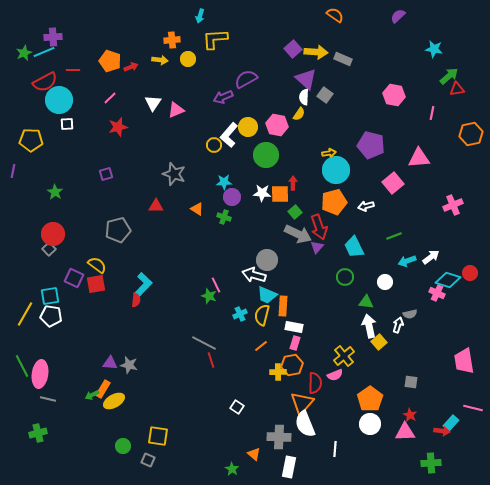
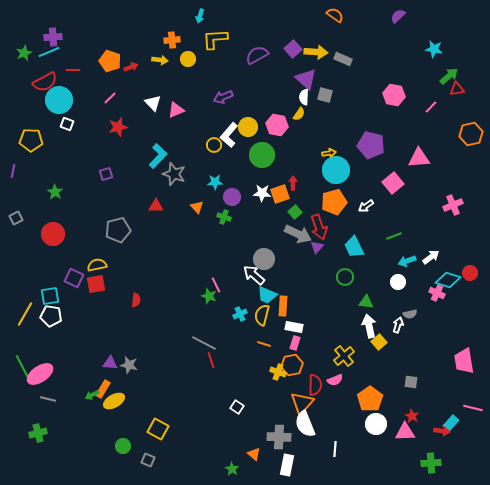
cyan line at (44, 52): moved 5 px right
purple semicircle at (246, 79): moved 11 px right, 24 px up
gray square at (325, 95): rotated 21 degrees counterclockwise
white triangle at (153, 103): rotated 18 degrees counterclockwise
pink line at (432, 113): moved 1 px left, 6 px up; rotated 32 degrees clockwise
white square at (67, 124): rotated 24 degrees clockwise
green circle at (266, 155): moved 4 px left
cyan star at (224, 182): moved 9 px left
orange square at (280, 194): rotated 18 degrees counterclockwise
white arrow at (366, 206): rotated 21 degrees counterclockwise
orange triangle at (197, 209): moved 2 px up; rotated 16 degrees clockwise
gray square at (49, 249): moved 33 px left, 31 px up; rotated 16 degrees clockwise
gray circle at (267, 260): moved 3 px left, 1 px up
yellow semicircle at (97, 265): rotated 48 degrees counterclockwise
white arrow at (254, 275): rotated 25 degrees clockwise
white circle at (385, 282): moved 13 px right
cyan L-shape at (143, 285): moved 15 px right, 129 px up
orange line at (261, 346): moved 3 px right, 2 px up; rotated 56 degrees clockwise
yellow cross at (278, 372): rotated 21 degrees clockwise
pink ellipse at (40, 374): rotated 48 degrees clockwise
pink semicircle at (335, 375): moved 5 px down
red semicircle at (315, 383): moved 2 px down
red star at (410, 415): moved 2 px right, 1 px down
white circle at (370, 424): moved 6 px right
yellow square at (158, 436): moved 7 px up; rotated 20 degrees clockwise
white rectangle at (289, 467): moved 2 px left, 2 px up
